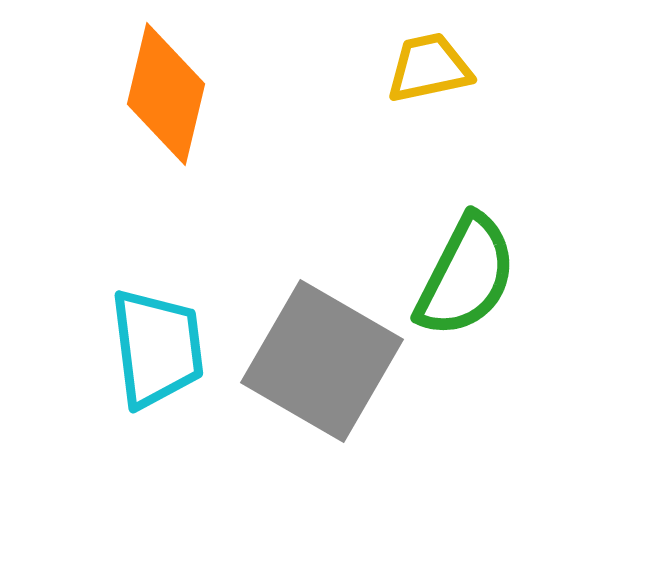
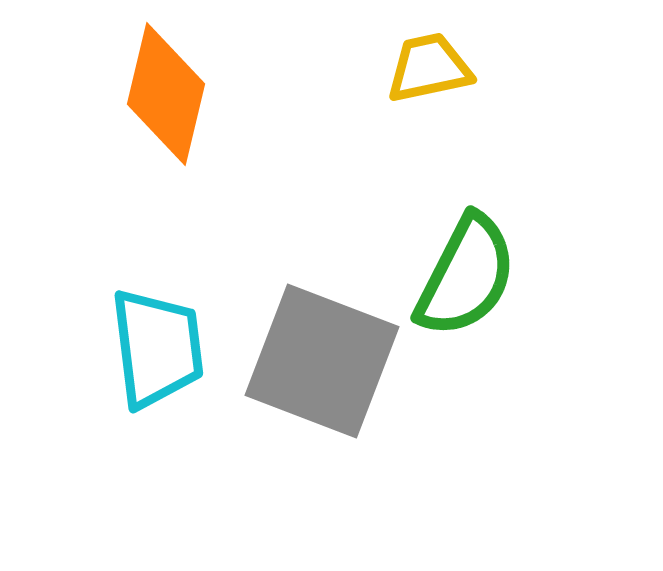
gray square: rotated 9 degrees counterclockwise
